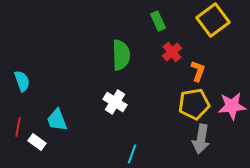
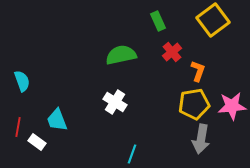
green semicircle: rotated 100 degrees counterclockwise
